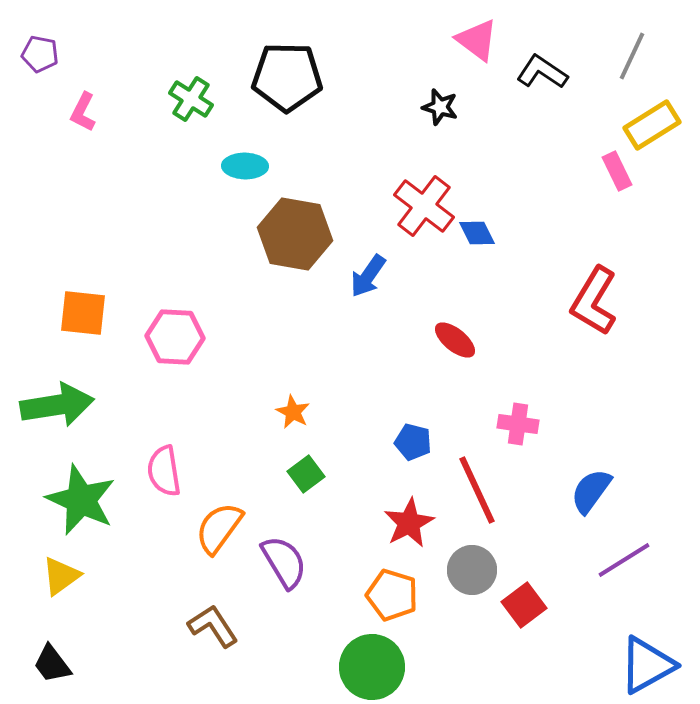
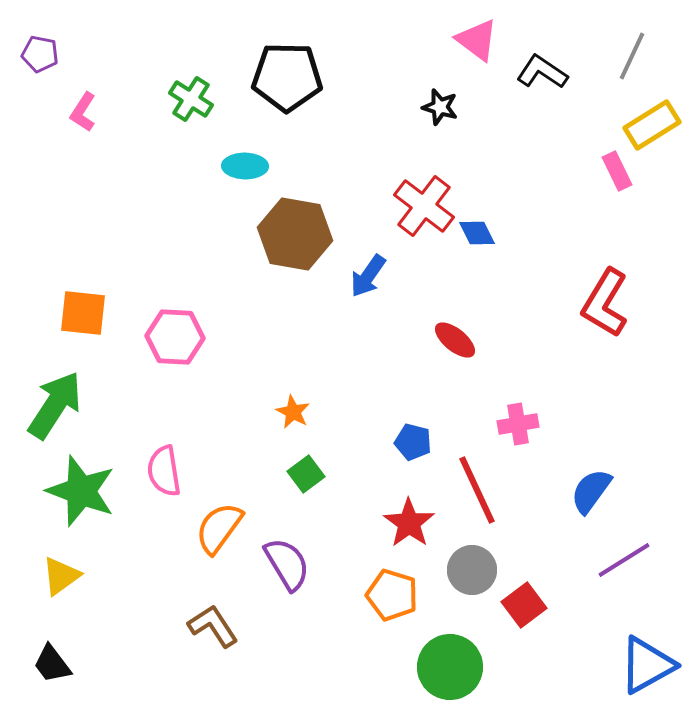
pink L-shape: rotated 6 degrees clockwise
red L-shape: moved 11 px right, 2 px down
green arrow: moved 2 px left; rotated 48 degrees counterclockwise
pink cross: rotated 18 degrees counterclockwise
green star: moved 9 px up; rotated 4 degrees counterclockwise
red star: rotated 9 degrees counterclockwise
purple semicircle: moved 3 px right, 2 px down
green circle: moved 78 px right
